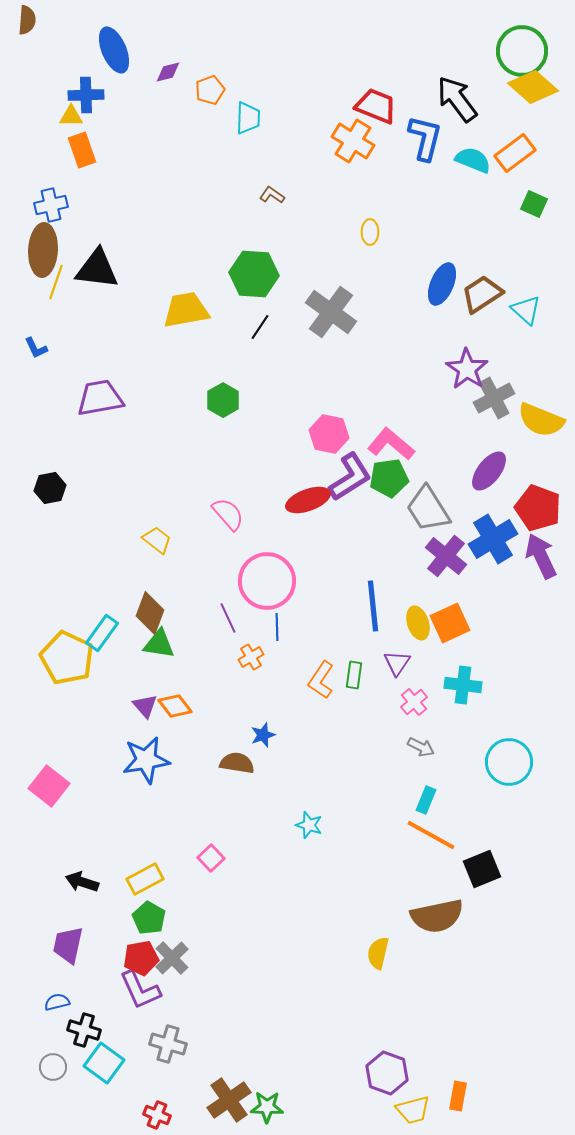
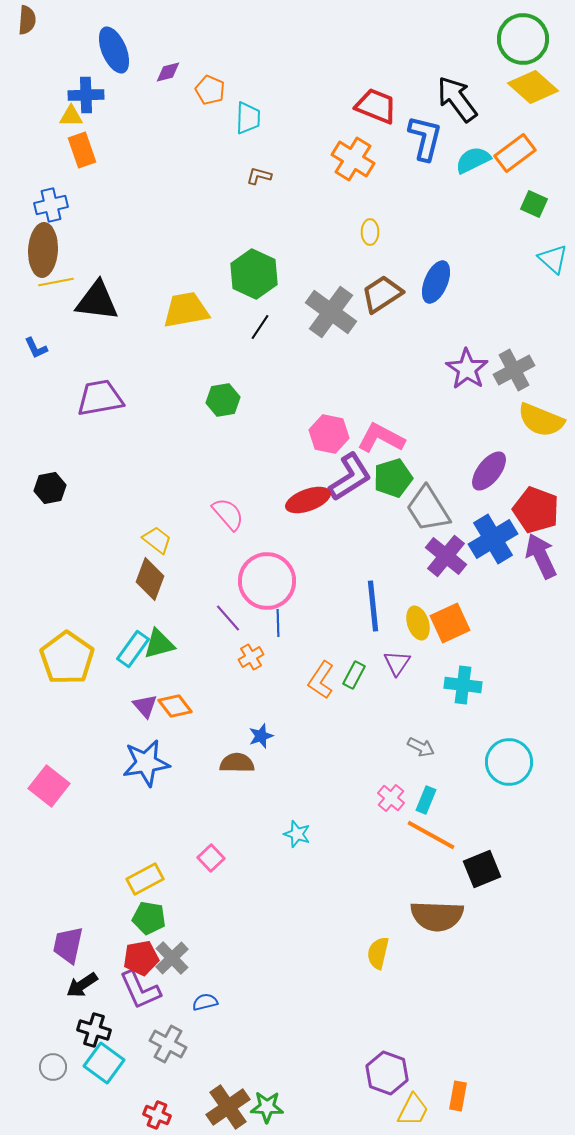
green circle at (522, 51): moved 1 px right, 12 px up
orange pentagon at (210, 90): rotated 28 degrees counterclockwise
orange cross at (353, 141): moved 18 px down
cyan semicircle at (473, 160): rotated 48 degrees counterclockwise
brown L-shape at (272, 195): moved 13 px left, 19 px up; rotated 20 degrees counterclockwise
black triangle at (97, 269): moved 32 px down
green hexagon at (254, 274): rotated 21 degrees clockwise
yellow line at (56, 282): rotated 60 degrees clockwise
blue ellipse at (442, 284): moved 6 px left, 2 px up
brown trapezoid at (482, 294): moved 100 px left
cyan triangle at (526, 310): moved 27 px right, 51 px up
gray cross at (494, 398): moved 20 px right, 28 px up
green hexagon at (223, 400): rotated 20 degrees clockwise
pink L-shape at (391, 444): moved 10 px left, 6 px up; rotated 12 degrees counterclockwise
green pentagon at (389, 478): moved 4 px right; rotated 9 degrees counterclockwise
red pentagon at (538, 508): moved 2 px left, 2 px down
brown diamond at (150, 613): moved 34 px up
purple line at (228, 618): rotated 16 degrees counterclockwise
blue line at (277, 627): moved 1 px right, 4 px up
cyan rectangle at (102, 633): moved 31 px right, 16 px down
green triangle at (159, 644): rotated 24 degrees counterclockwise
yellow pentagon at (67, 658): rotated 10 degrees clockwise
green rectangle at (354, 675): rotated 20 degrees clockwise
pink cross at (414, 702): moved 23 px left, 96 px down; rotated 8 degrees counterclockwise
blue star at (263, 735): moved 2 px left, 1 px down
blue star at (146, 760): moved 3 px down
brown semicircle at (237, 763): rotated 8 degrees counterclockwise
cyan star at (309, 825): moved 12 px left, 9 px down
black arrow at (82, 882): moved 103 px down; rotated 52 degrees counterclockwise
brown semicircle at (437, 916): rotated 14 degrees clockwise
green pentagon at (149, 918): rotated 20 degrees counterclockwise
blue semicircle at (57, 1002): moved 148 px right
black cross at (84, 1030): moved 10 px right
gray cross at (168, 1044): rotated 12 degrees clockwise
brown cross at (229, 1100): moved 1 px left, 7 px down
yellow trapezoid at (413, 1110): rotated 48 degrees counterclockwise
